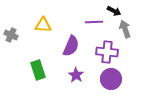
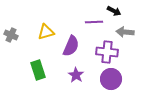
yellow triangle: moved 3 px right, 7 px down; rotated 18 degrees counterclockwise
gray arrow: moved 3 px down; rotated 66 degrees counterclockwise
